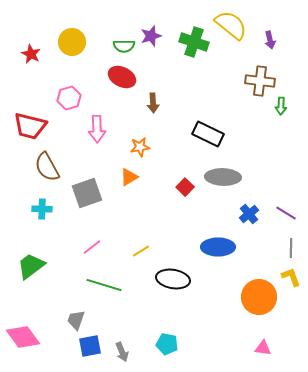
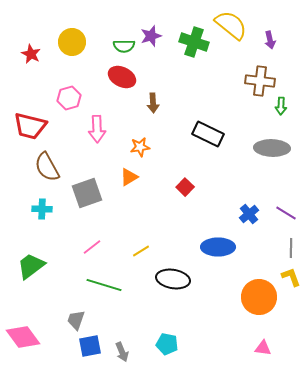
gray ellipse: moved 49 px right, 29 px up
